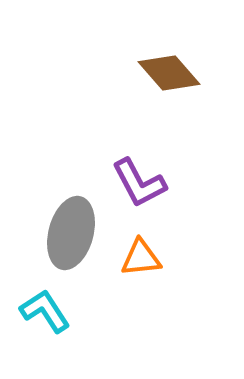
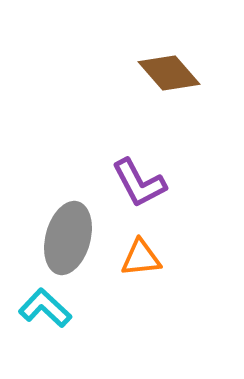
gray ellipse: moved 3 px left, 5 px down
cyan L-shape: moved 3 px up; rotated 14 degrees counterclockwise
